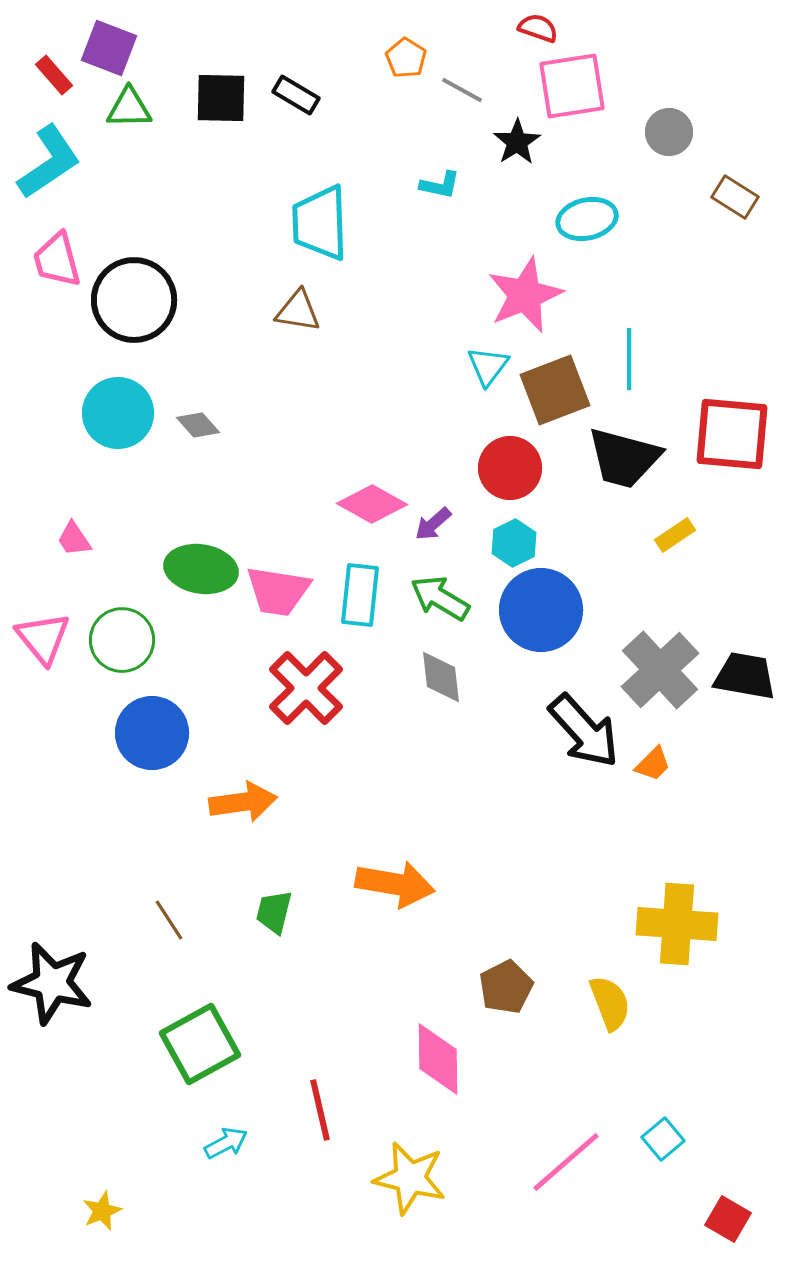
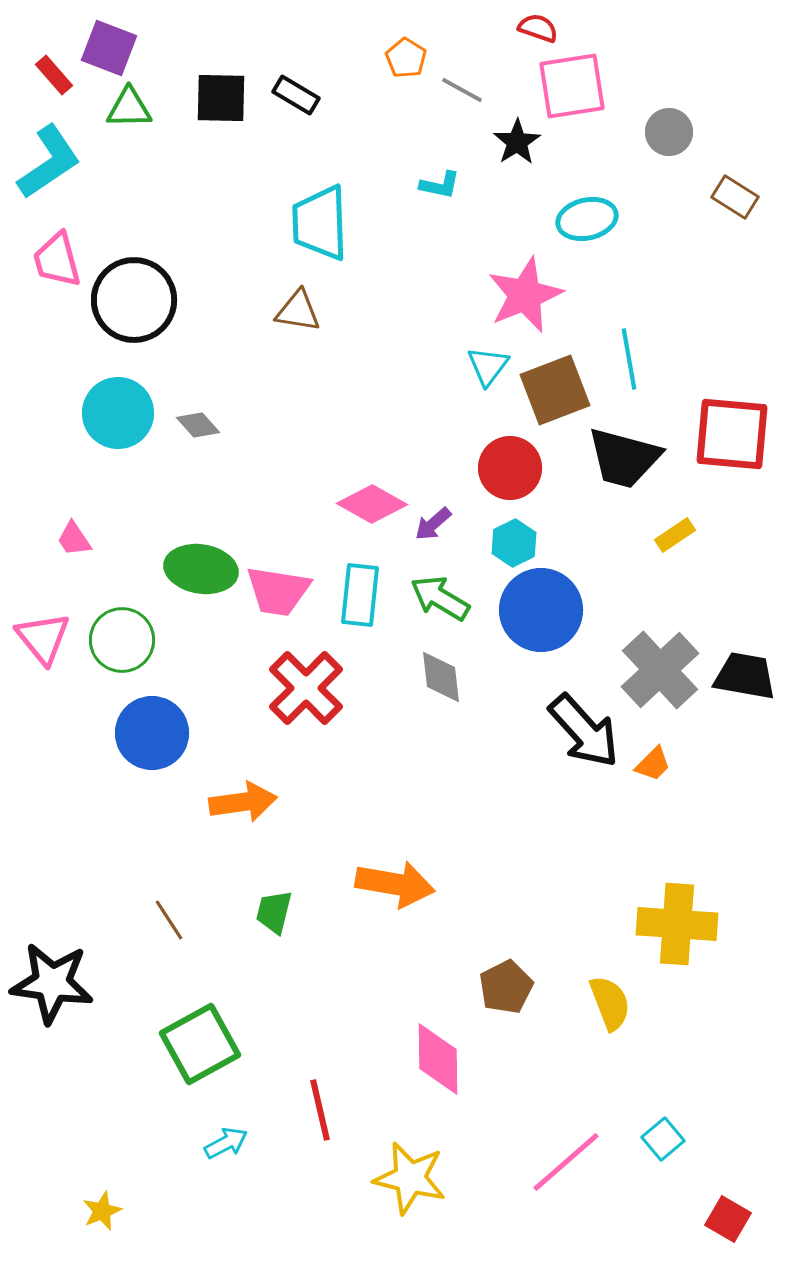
cyan line at (629, 359): rotated 10 degrees counterclockwise
black star at (52, 983): rotated 6 degrees counterclockwise
